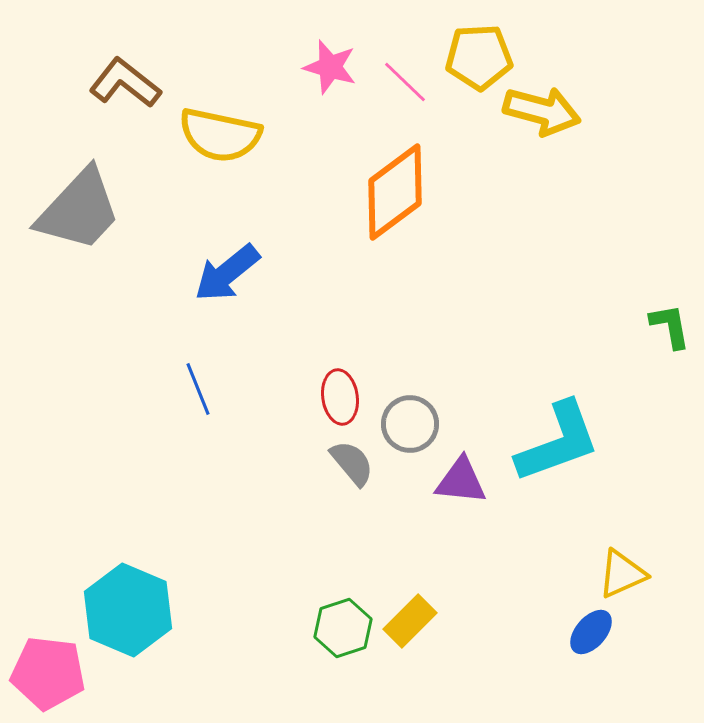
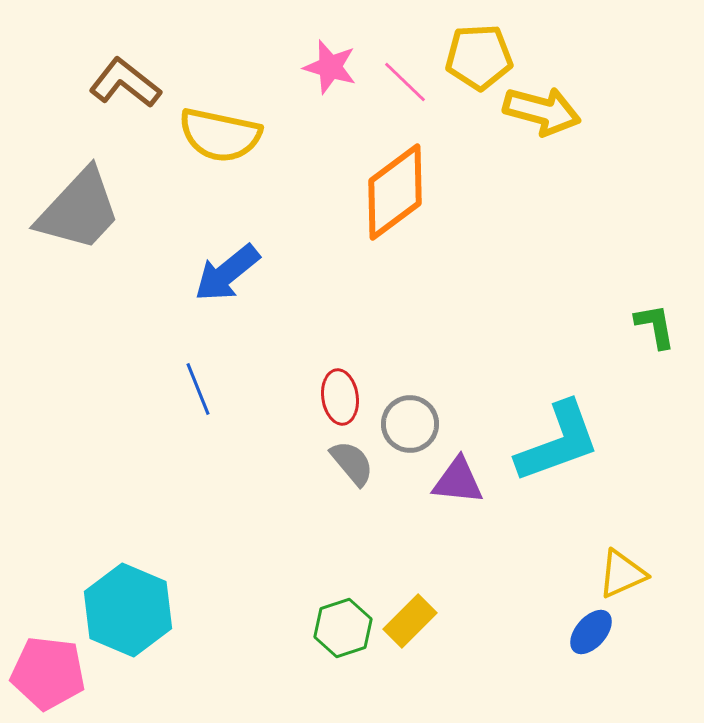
green L-shape: moved 15 px left
purple triangle: moved 3 px left
